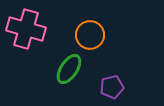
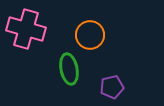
green ellipse: rotated 44 degrees counterclockwise
